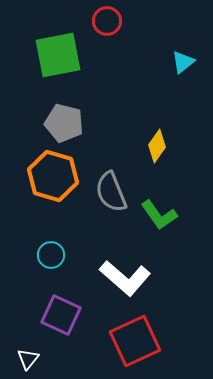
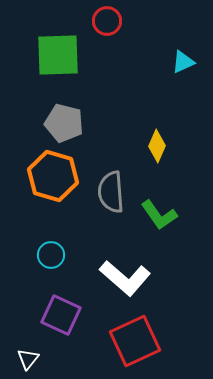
green square: rotated 9 degrees clockwise
cyan triangle: rotated 15 degrees clockwise
yellow diamond: rotated 12 degrees counterclockwise
gray semicircle: rotated 18 degrees clockwise
